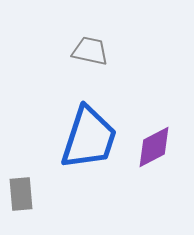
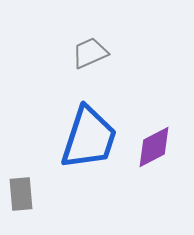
gray trapezoid: moved 2 px down; rotated 36 degrees counterclockwise
